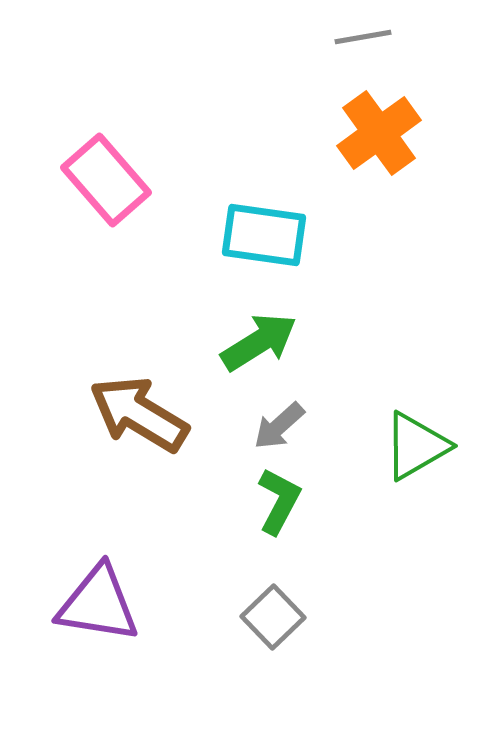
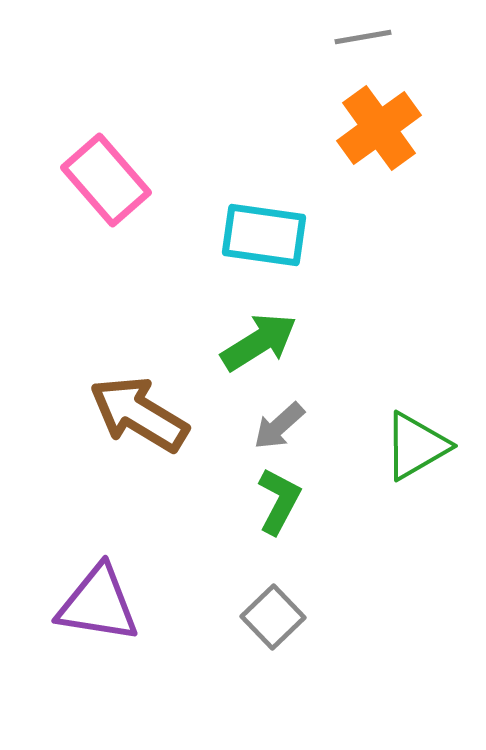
orange cross: moved 5 px up
